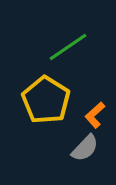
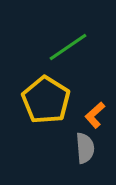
gray semicircle: rotated 48 degrees counterclockwise
